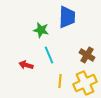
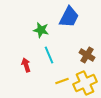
blue trapezoid: moved 2 px right; rotated 25 degrees clockwise
red arrow: rotated 56 degrees clockwise
yellow line: moved 2 px right; rotated 64 degrees clockwise
